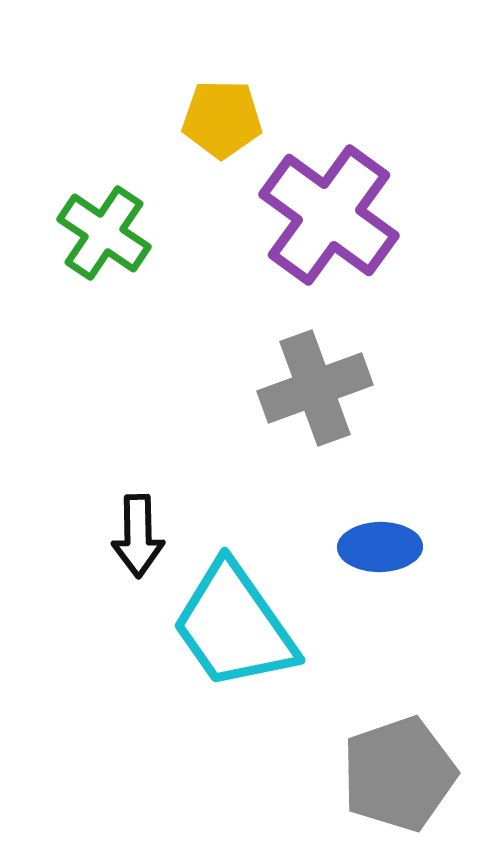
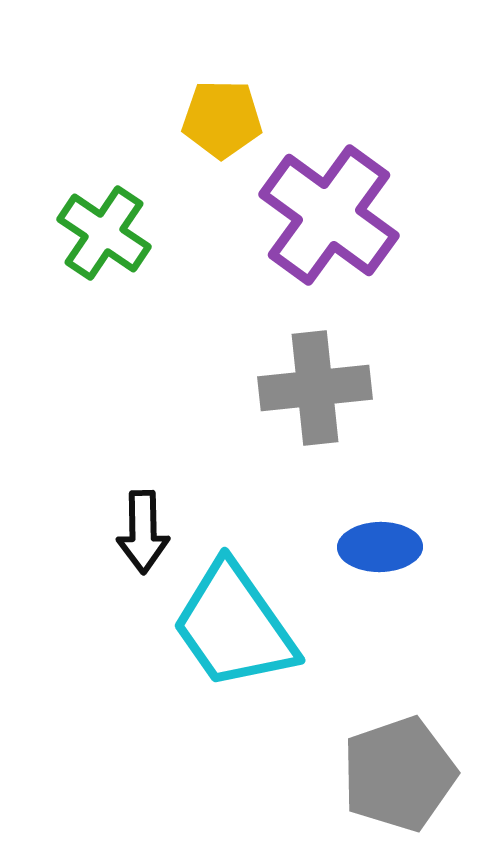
gray cross: rotated 14 degrees clockwise
black arrow: moved 5 px right, 4 px up
